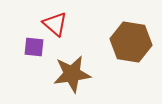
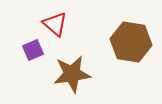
purple square: moved 1 px left, 3 px down; rotated 30 degrees counterclockwise
